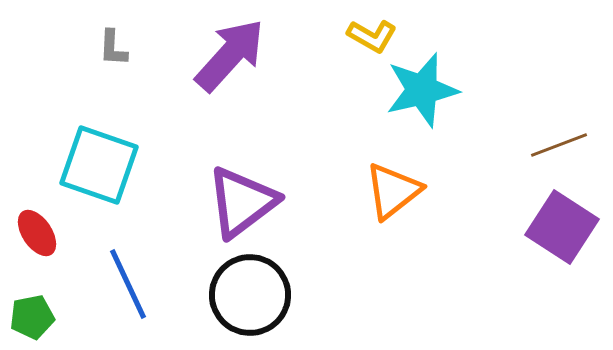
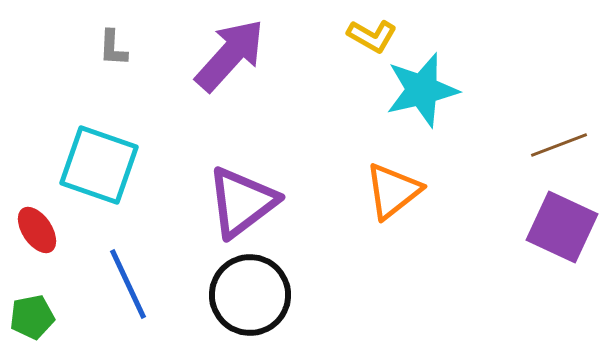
purple square: rotated 8 degrees counterclockwise
red ellipse: moved 3 px up
